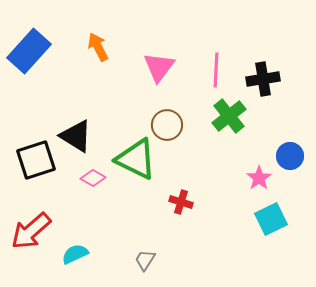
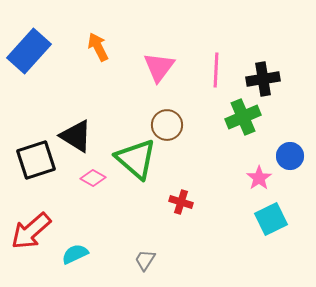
green cross: moved 14 px right, 1 px down; rotated 16 degrees clockwise
green triangle: rotated 15 degrees clockwise
